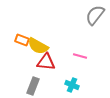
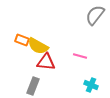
cyan cross: moved 19 px right
